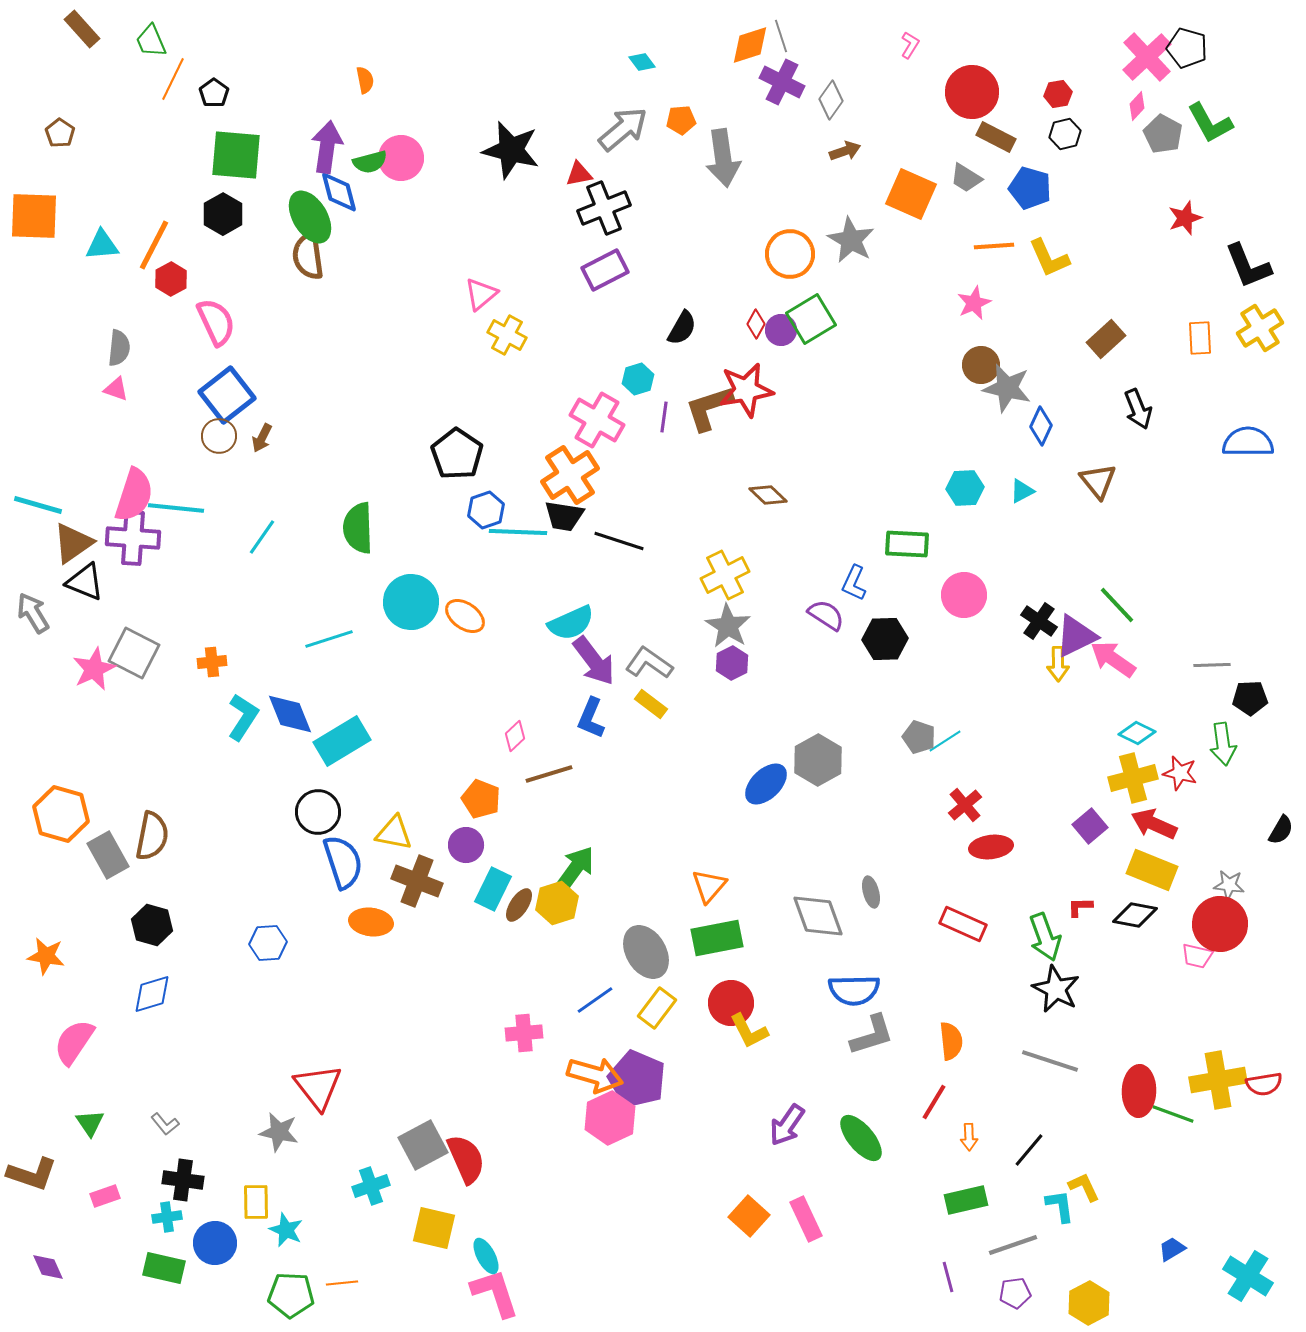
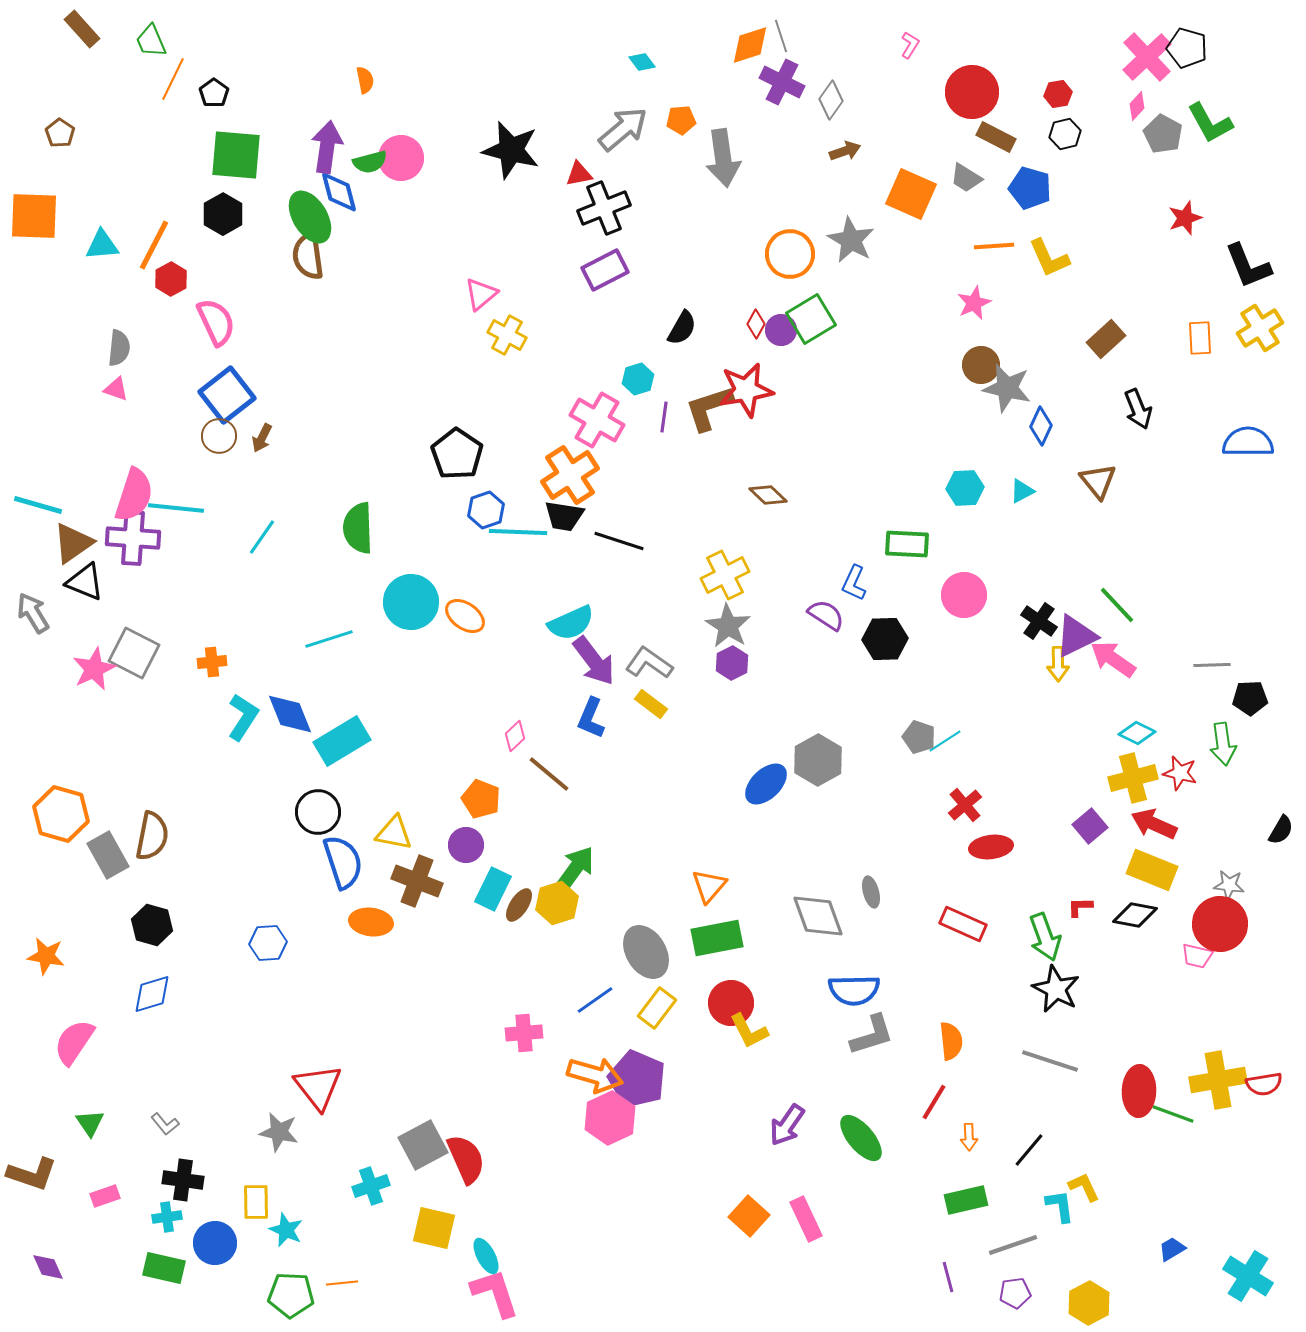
brown line at (549, 774): rotated 57 degrees clockwise
